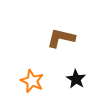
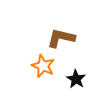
orange star: moved 11 px right, 15 px up
